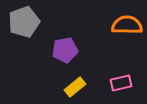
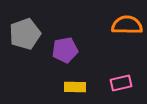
gray pentagon: moved 1 px right, 12 px down
yellow rectangle: rotated 40 degrees clockwise
